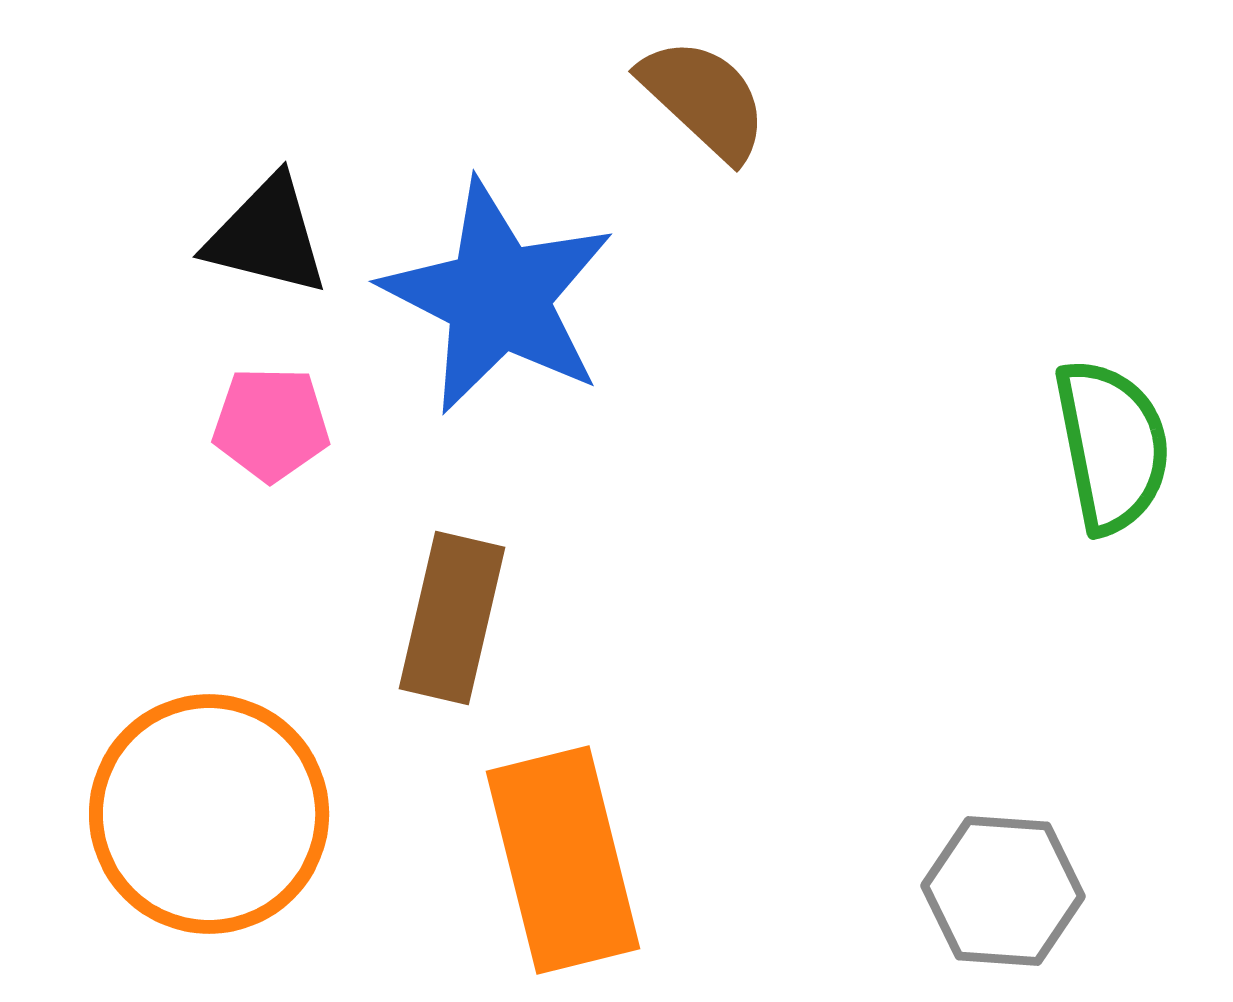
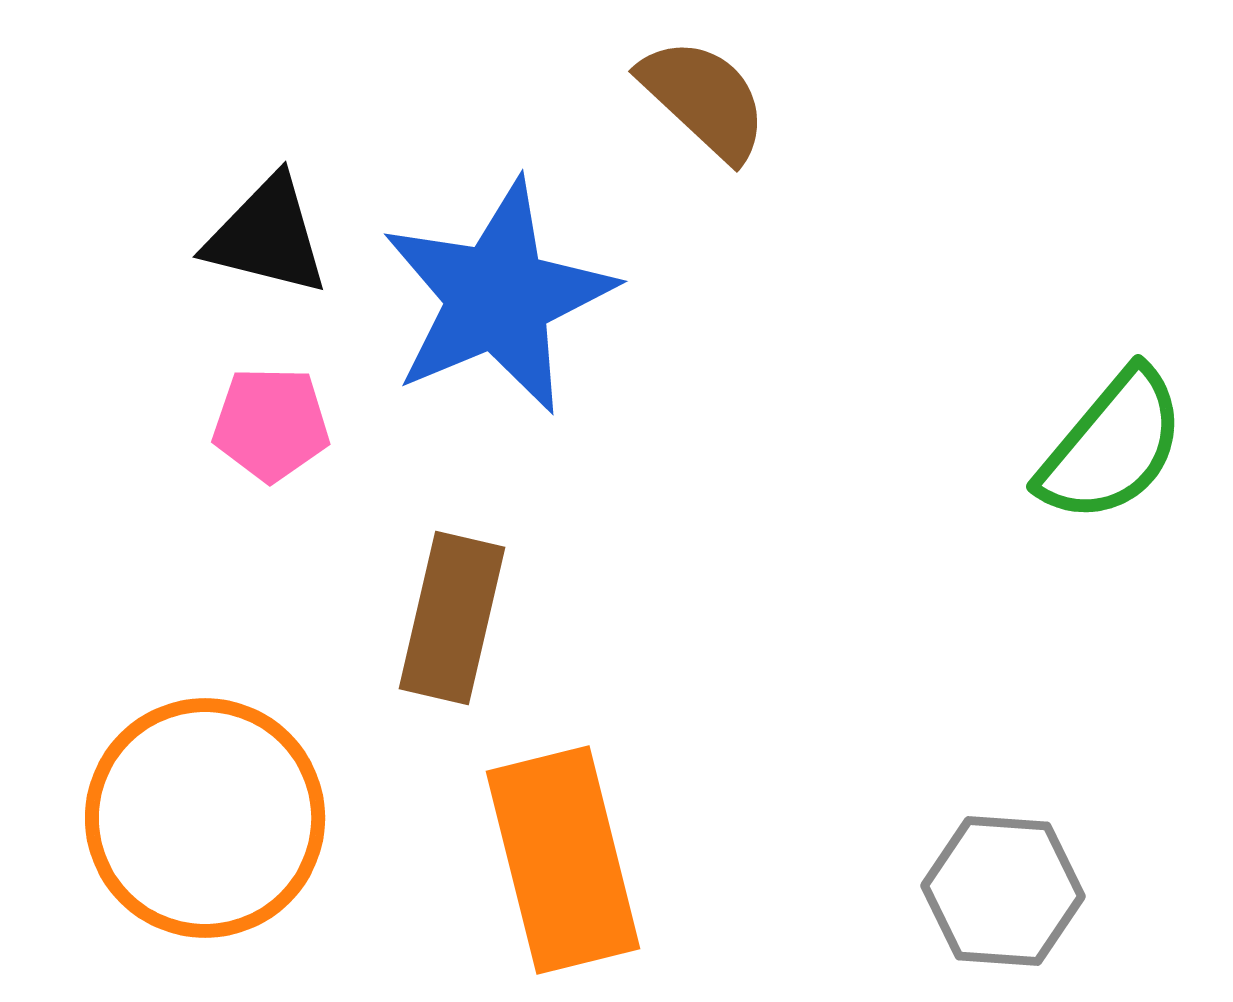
blue star: rotated 22 degrees clockwise
green semicircle: rotated 51 degrees clockwise
orange circle: moved 4 px left, 4 px down
